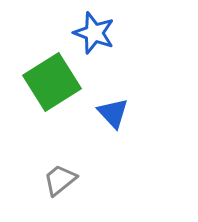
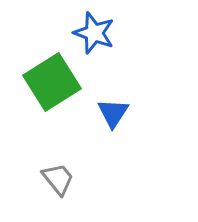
blue triangle: rotated 16 degrees clockwise
gray trapezoid: moved 2 px left, 1 px up; rotated 90 degrees clockwise
